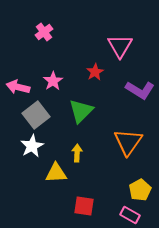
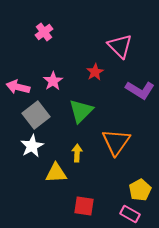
pink triangle: rotated 16 degrees counterclockwise
orange triangle: moved 12 px left
pink rectangle: moved 1 px up
